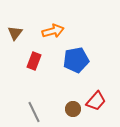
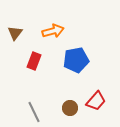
brown circle: moved 3 px left, 1 px up
